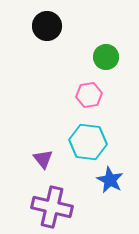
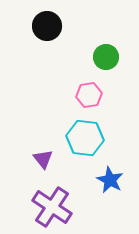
cyan hexagon: moved 3 px left, 4 px up
purple cross: rotated 21 degrees clockwise
